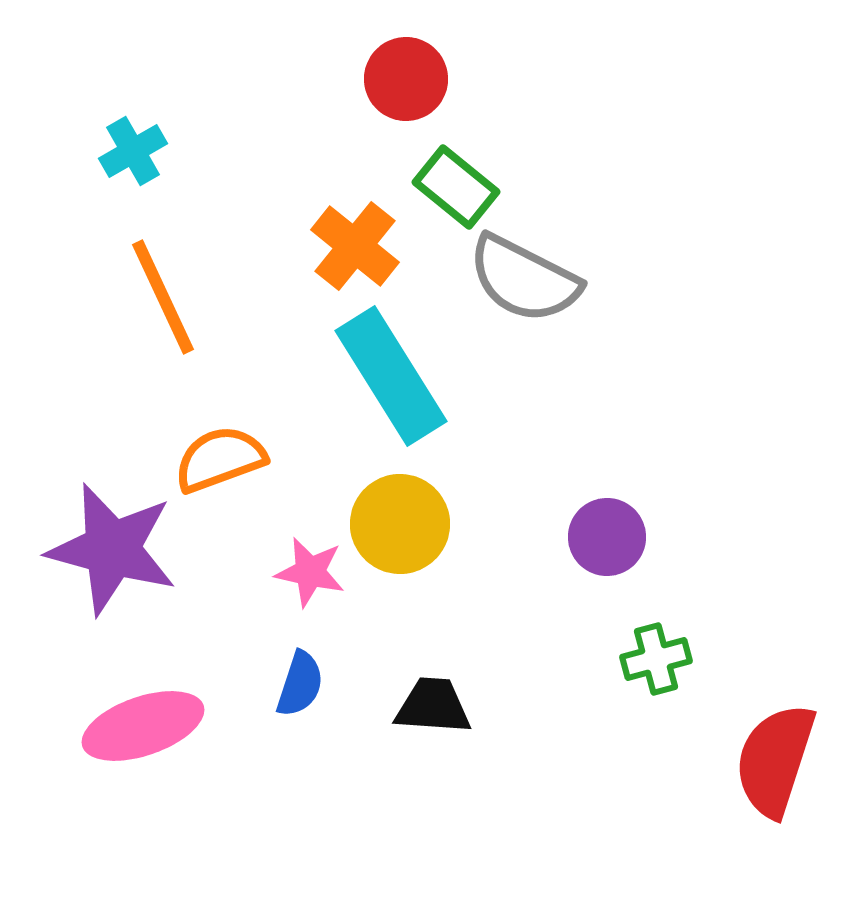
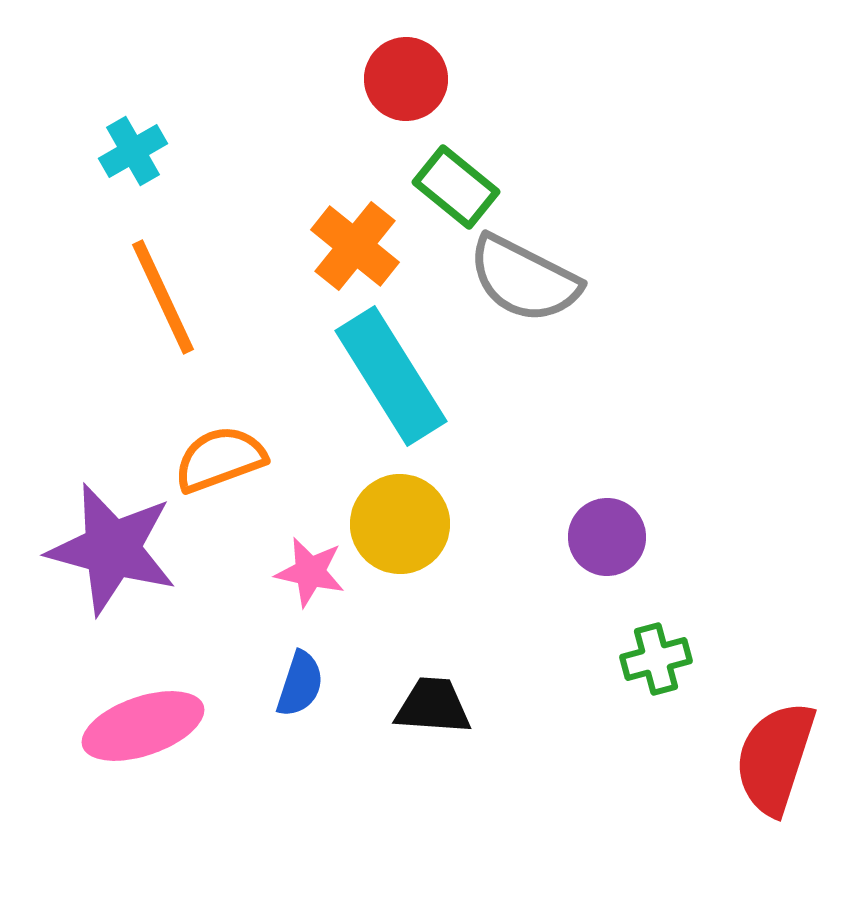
red semicircle: moved 2 px up
